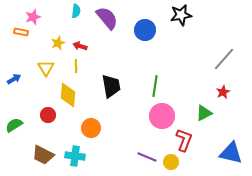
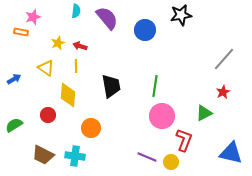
yellow triangle: rotated 24 degrees counterclockwise
